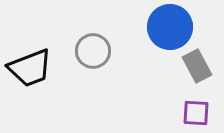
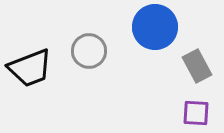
blue circle: moved 15 px left
gray circle: moved 4 px left
